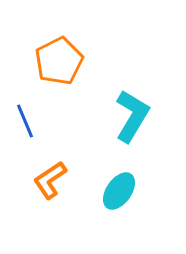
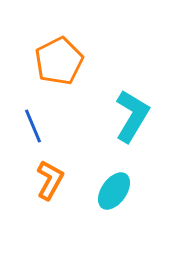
blue line: moved 8 px right, 5 px down
orange L-shape: rotated 153 degrees clockwise
cyan ellipse: moved 5 px left
